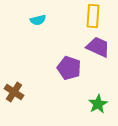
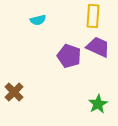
purple pentagon: moved 12 px up
brown cross: rotated 12 degrees clockwise
